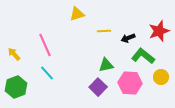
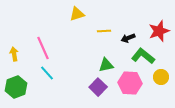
pink line: moved 2 px left, 3 px down
yellow arrow: rotated 32 degrees clockwise
